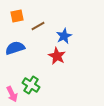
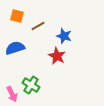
orange square: rotated 24 degrees clockwise
blue star: rotated 28 degrees counterclockwise
